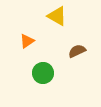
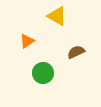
brown semicircle: moved 1 px left, 1 px down
